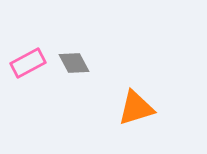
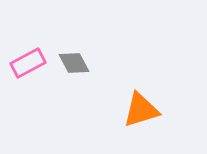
orange triangle: moved 5 px right, 2 px down
